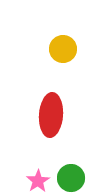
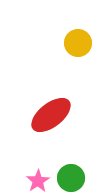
yellow circle: moved 15 px right, 6 px up
red ellipse: rotated 48 degrees clockwise
